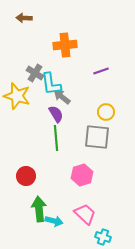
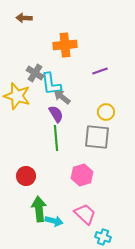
purple line: moved 1 px left
